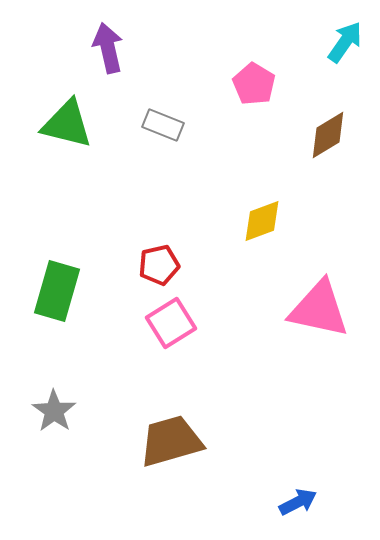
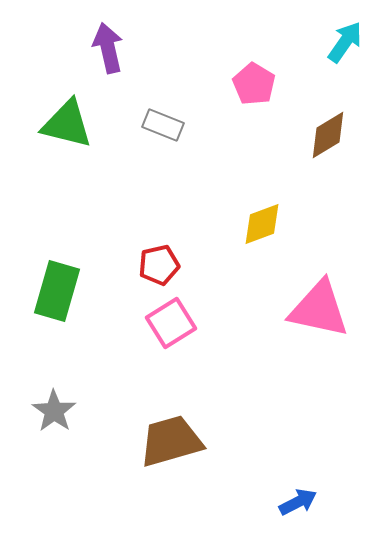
yellow diamond: moved 3 px down
